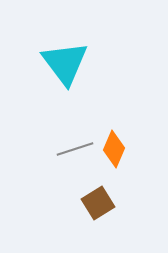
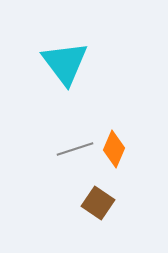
brown square: rotated 24 degrees counterclockwise
